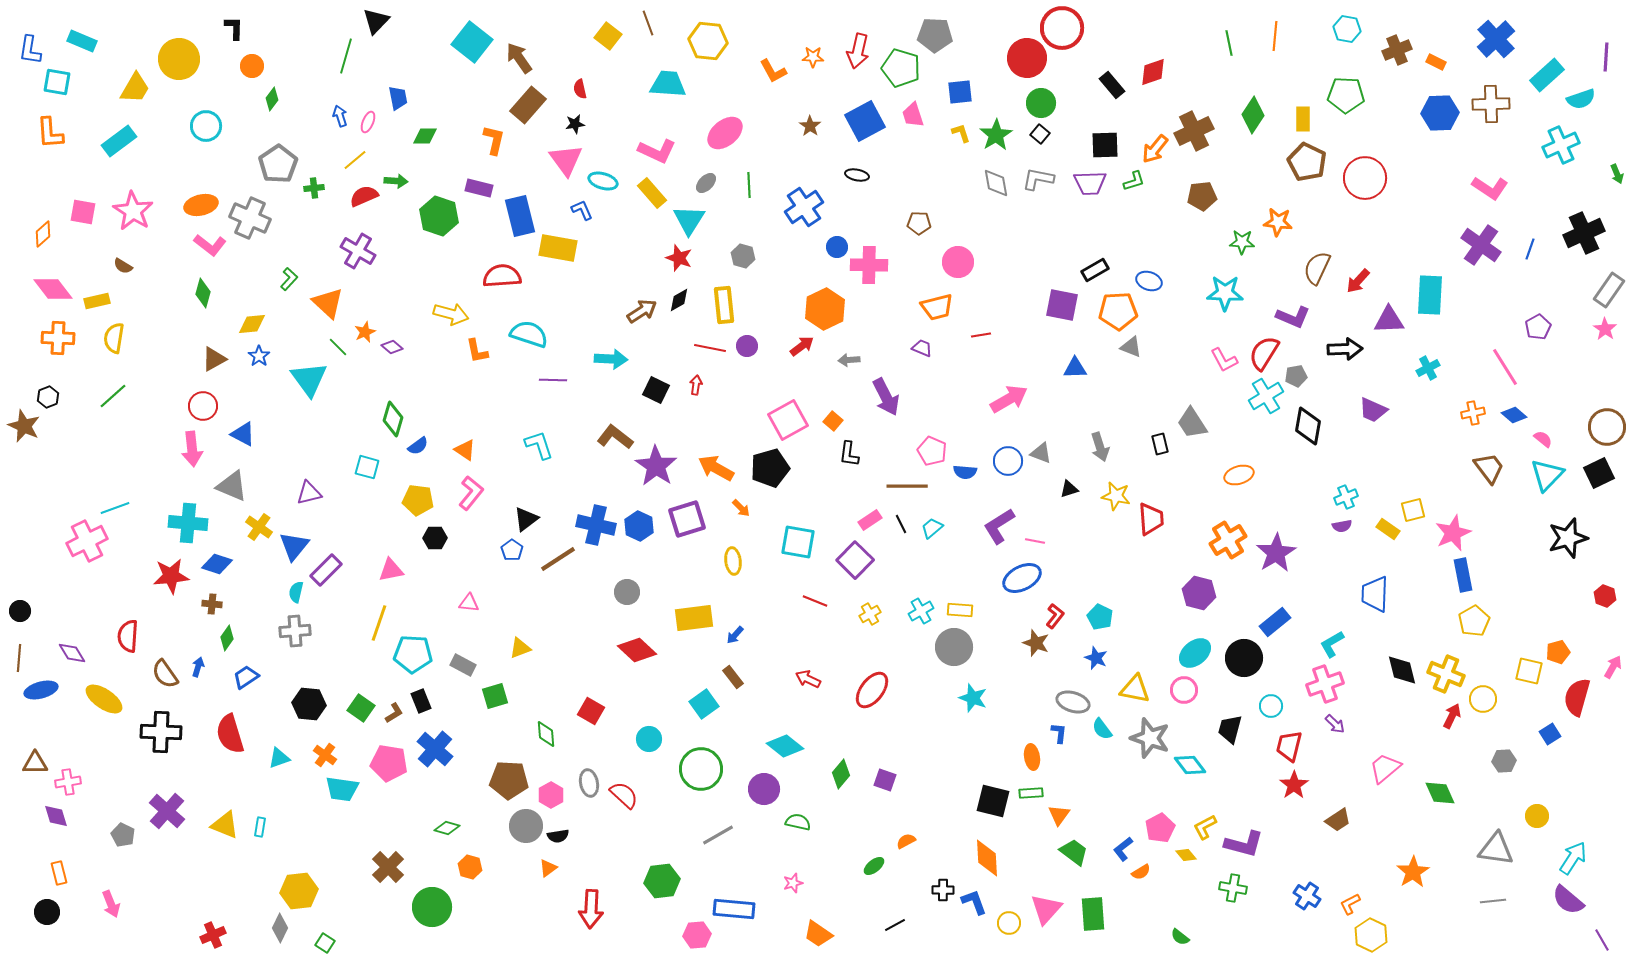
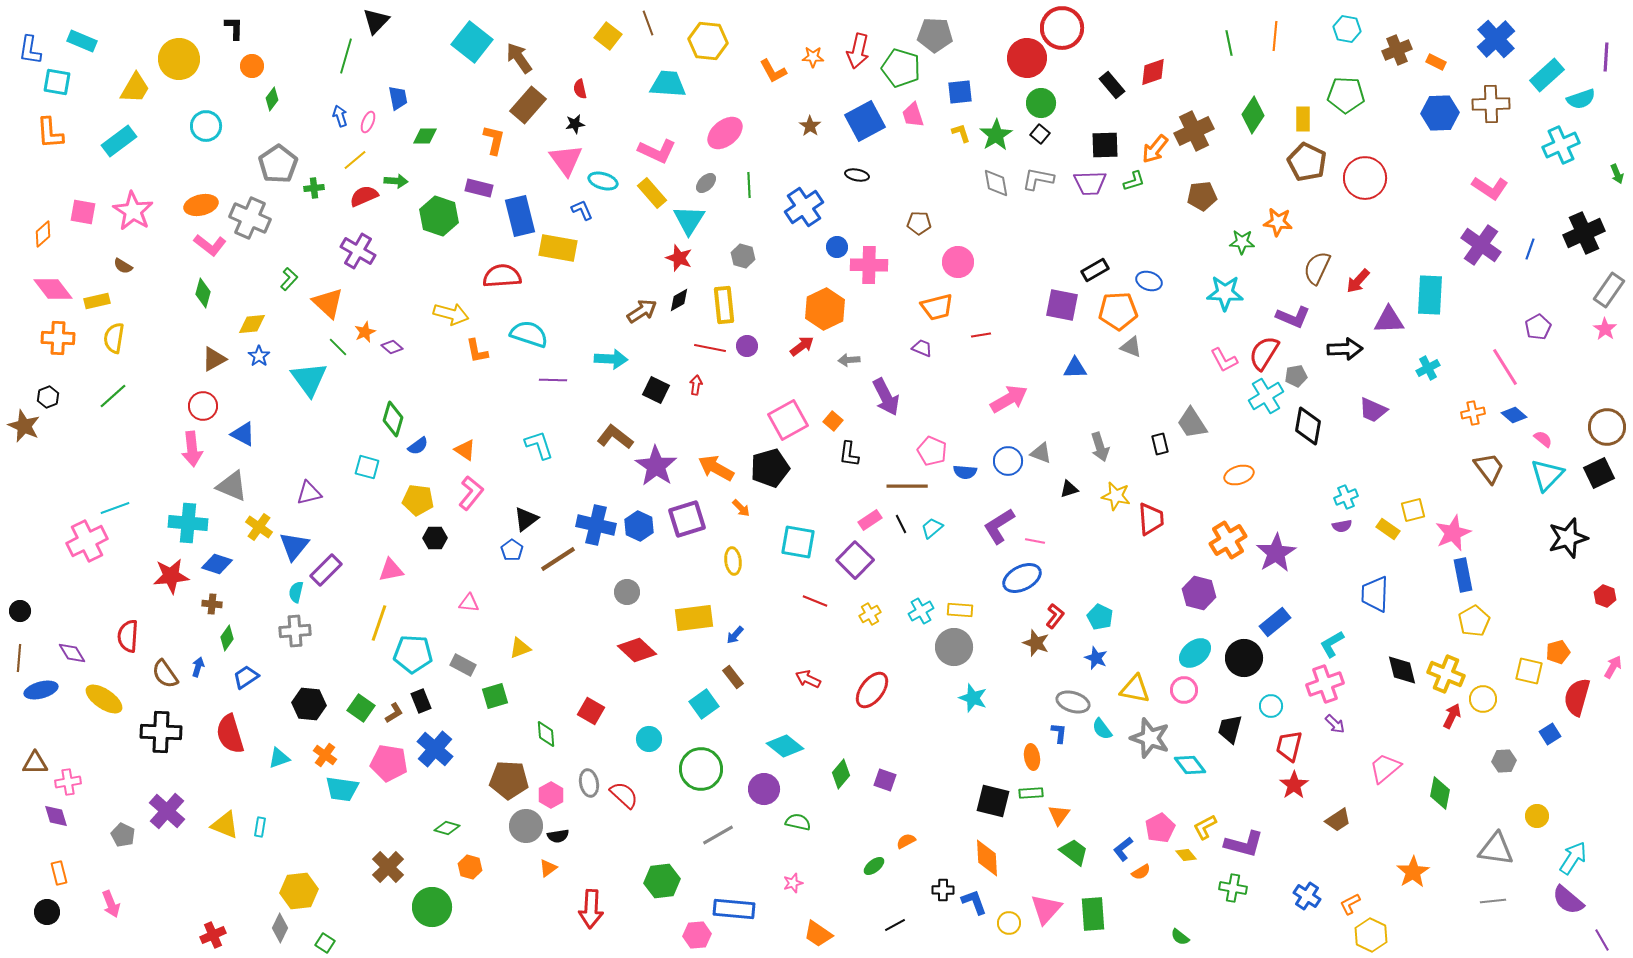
green diamond at (1440, 793): rotated 36 degrees clockwise
